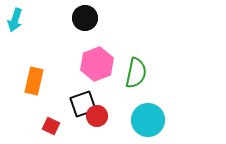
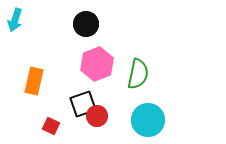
black circle: moved 1 px right, 6 px down
green semicircle: moved 2 px right, 1 px down
